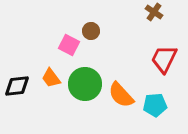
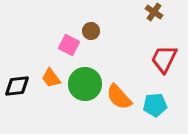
orange semicircle: moved 2 px left, 2 px down
